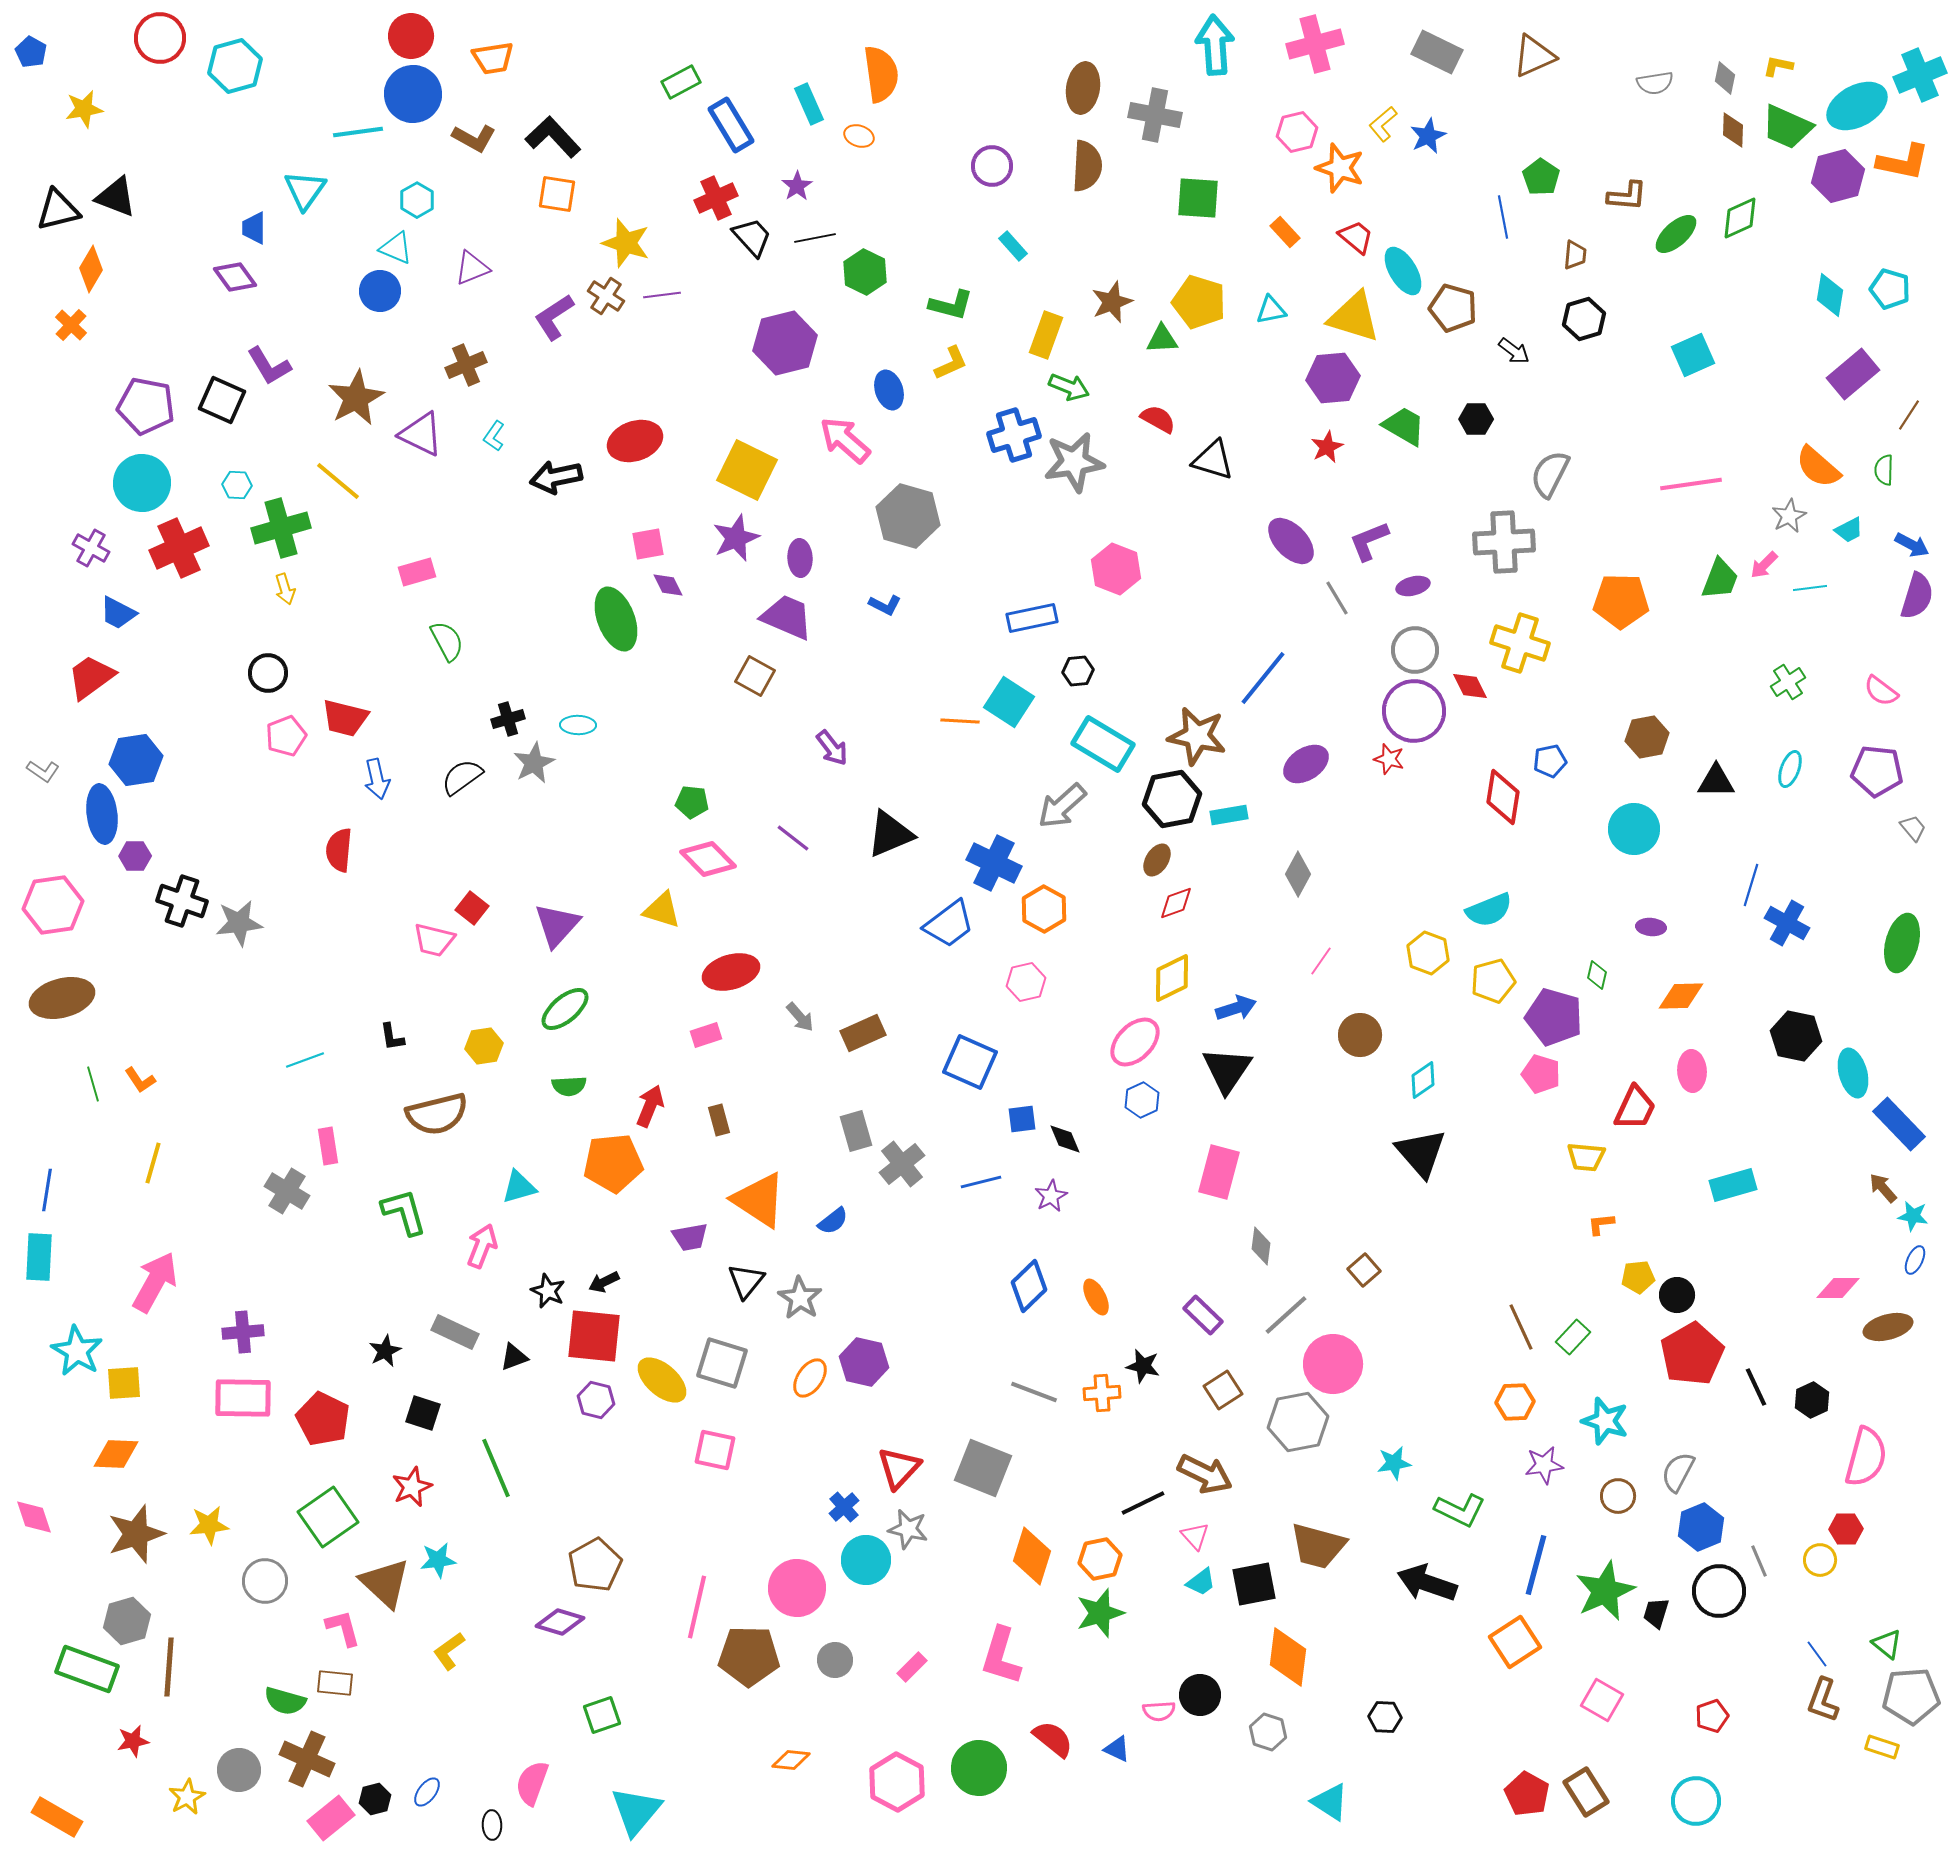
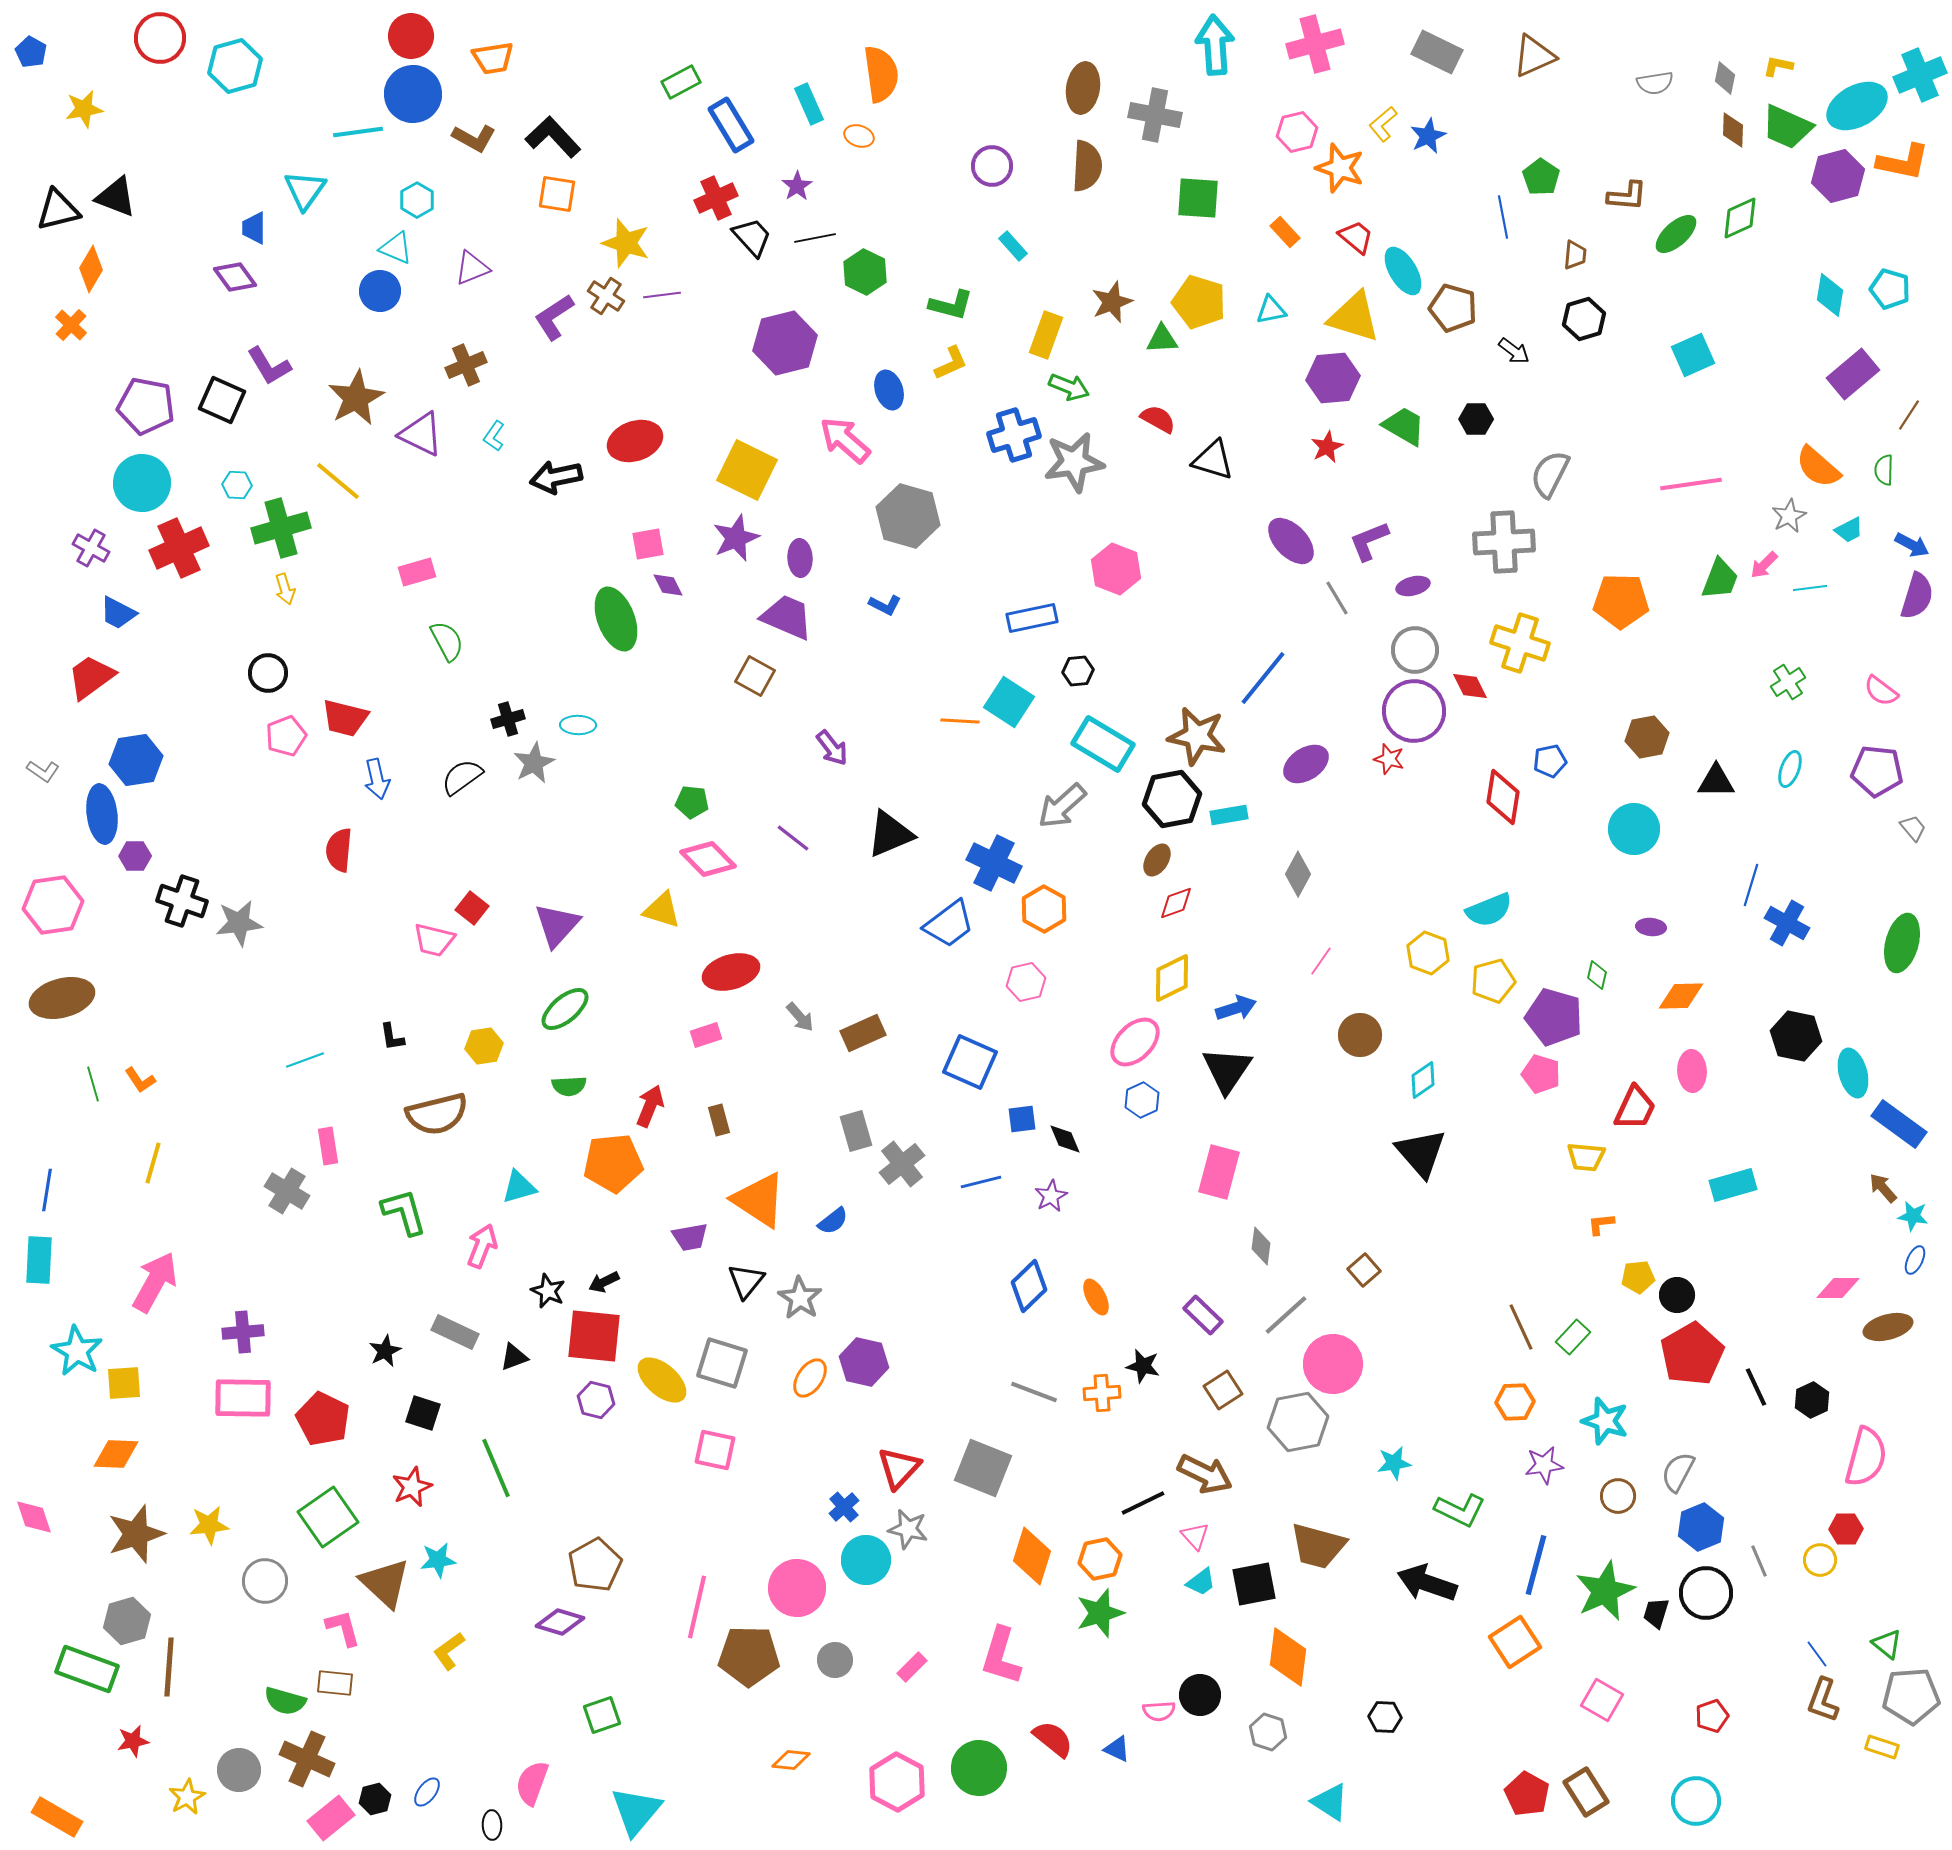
blue rectangle at (1899, 1124): rotated 10 degrees counterclockwise
cyan rectangle at (39, 1257): moved 3 px down
black circle at (1719, 1591): moved 13 px left, 2 px down
